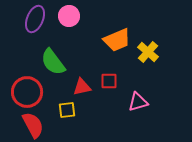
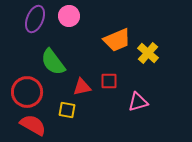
yellow cross: moved 1 px down
yellow square: rotated 18 degrees clockwise
red semicircle: rotated 32 degrees counterclockwise
